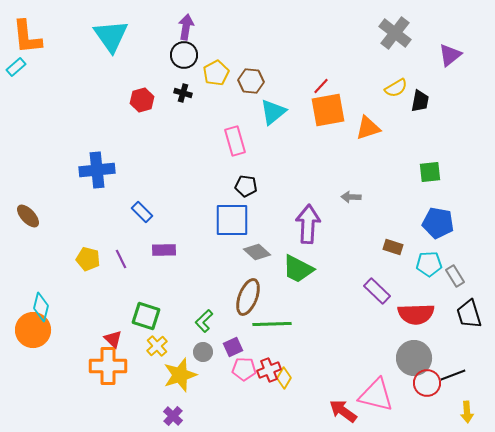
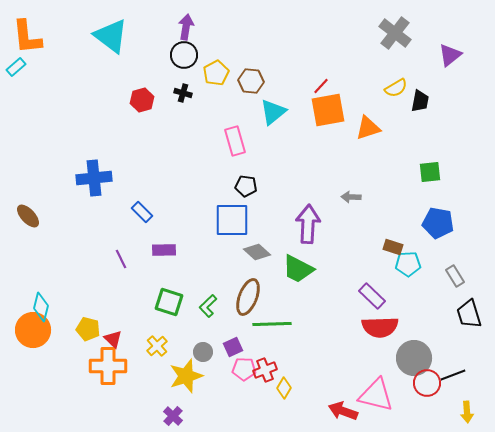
cyan triangle at (111, 36): rotated 18 degrees counterclockwise
blue cross at (97, 170): moved 3 px left, 8 px down
yellow pentagon at (88, 259): moved 70 px down
cyan pentagon at (429, 264): moved 21 px left
purple rectangle at (377, 291): moved 5 px left, 5 px down
red semicircle at (416, 314): moved 36 px left, 13 px down
green square at (146, 316): moved 23 px right, 14 px up
green L-shape at (204, 321): moved 4 px right, 15 px up
red cross at (269, 370): moved 4 px left
yellow star at (180, 375): moved 6 px right, 1 px down
yellow diamond at (284, 378): moved 10 px down
red arrow at (343, 411): rotated 16 degrees counterclockwise
